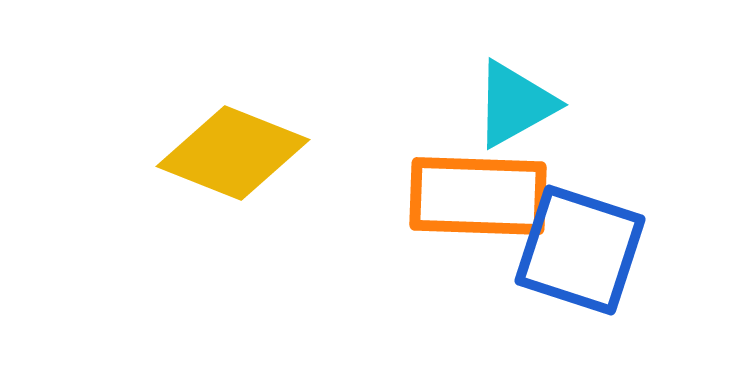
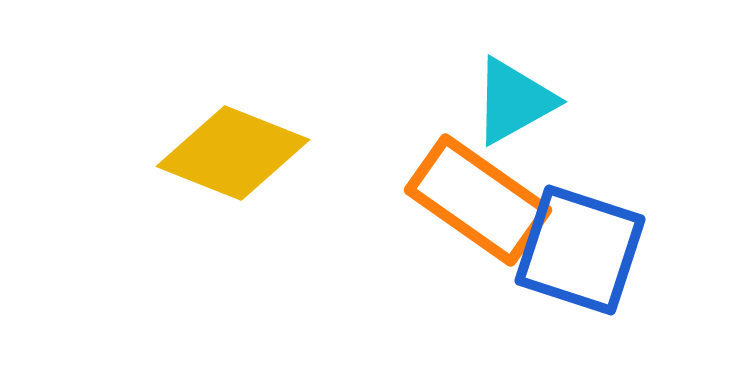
cyan triangle: moved 1 px left, 3 px up
orange rectangle: moved 4 px down; rotated 33 degrees clockwise
